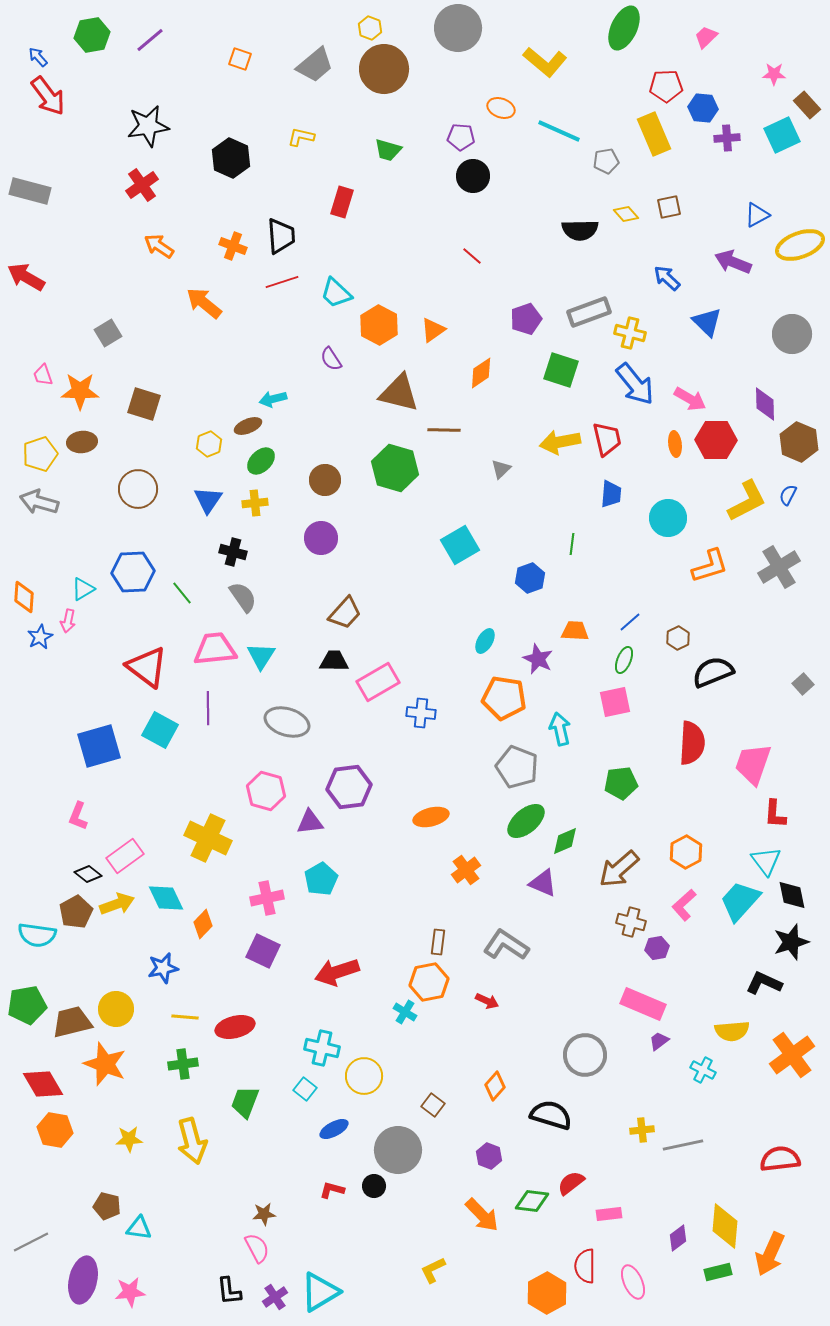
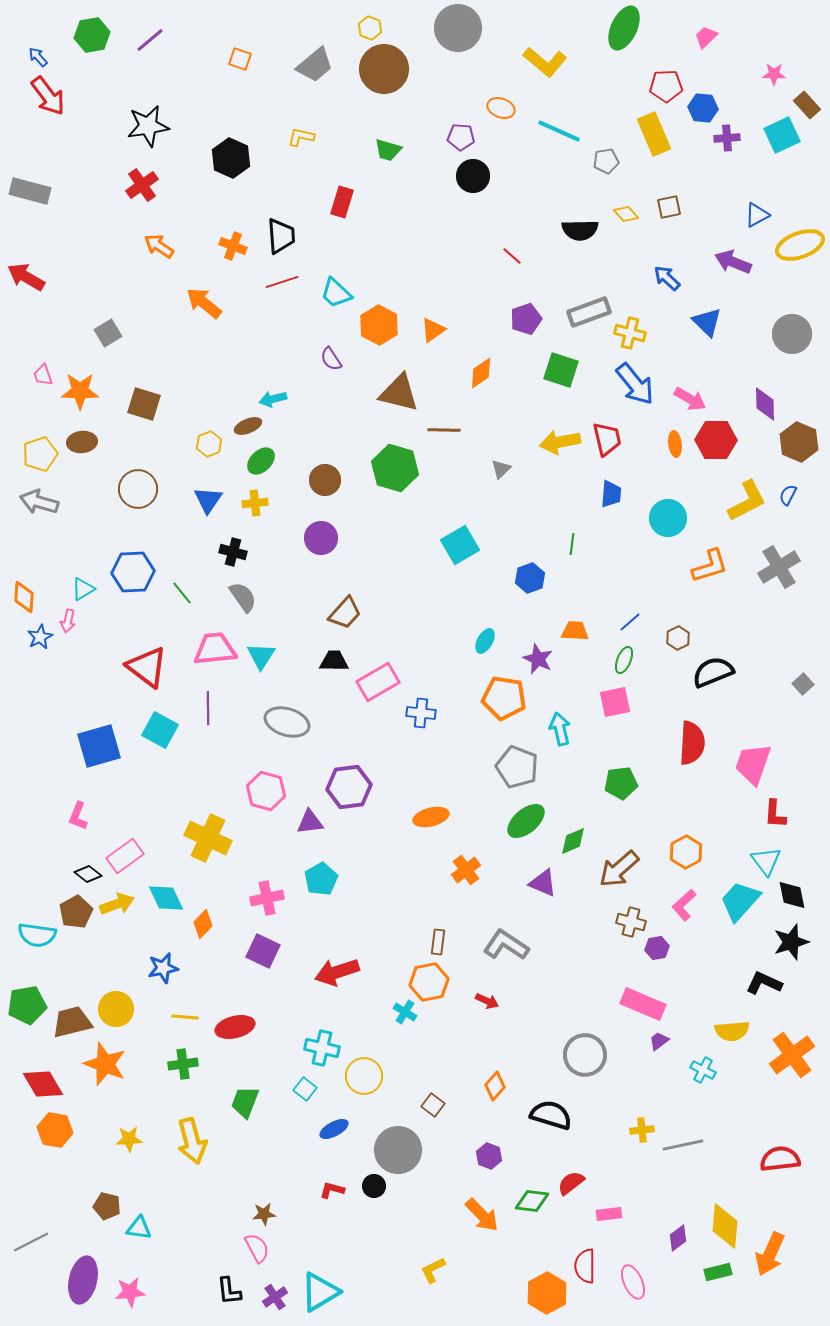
red line at (472, 256): moved 40 px right
green diamond at (565, 841): moved 8 px right
